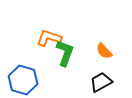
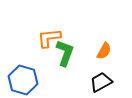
orange L-shape: rotated 25 degrees counterclockwise
orange semicircle: rotated 108 degrees counterclockwise
